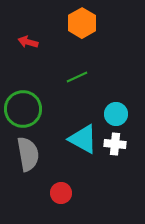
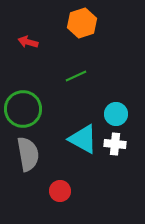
orange hexagon: rotated 12 degrees clockwise
green line: moved 1 px left, 1 px up
red circle: moved 1 px left, 2 px up
